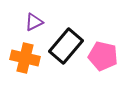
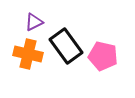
black rectangle: rotated 76 degrees counterclockwise
orange cross: moved 3 px right, 4 px up
